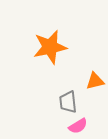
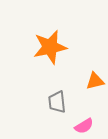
gray trapezoid: moved 11 px left
pink semicircle: moved 6 px right
